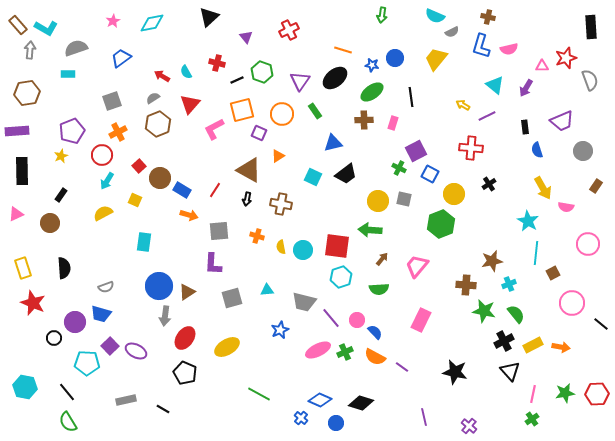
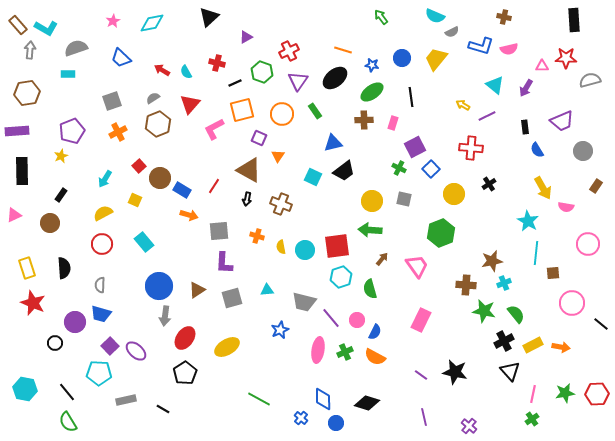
green arrow at (382, 15): moved 1 px left, 2 px down; rotated 133 degrees clockwise
brown cross at (488, 17): moved 16 px right
black rectangle at (591, 27): moved 17 px left, 7 px up
red cross at (289, 30): moved 21 px down
purple triangle at (246, 37): rotated 40 degrees clockwise
blue L-shape at (481, 46): rotated 90 degrees counterclockwise
blue trapezoid at (121, 58): rotated 100 degrees counterclockwise
blue circle at (395, 58): moved 7 px right
red star at (566, 58): rotated 20 degrees clockwise
red arrow at (162, 76): moved 6 px up
black line at (237, 80): moved 2 px left, 3 px down
gray semicircle at (590, 80): rotated 85 degrees counterclockwise
purple triangle at (300, 81): moved 2 px left
purple square at (259, 133): moved 5 px down
blue semicircle at (537, 150): rotated 14 degrees counterclockwise
purple square at (416, 151): moved 1 px left, 4 px up
red circle at (102, 155): moved 89 px down
orange triangle at (278, 156): rotated 24 degrees counterclockwise
black trapezoid at (346, 174): moved 2 px left, 3 px up
blue square at (430, 174): moved 1 px right, 5 px up; rotated 18 degrees clockwise
cyan arrow at (107, 181): moved 2 px left, 2 px up
red line at (215, 190): moved 1 px left, 4 px up
yellow circle at (378, 201): moved 6 px left
brown cross at (281, 204): rotated 10 degrees clockwise
pink triangle at (16, 214): moved 2 px left, 1 px down
green hexagon at (441, 224): moved 9 px down
cyan rectangle at (144, 242): rotated 48 degrees counterclockwise
red square at (337, 246): rotated 16 degrees counterclockwise
cyan circle at (303, 250): moved 2 px right
purple L-shape at (213, 264): moved 11 px right, 1 px up
pink trapezoid at (417, 266): rotated 105 degrees clockwise
yellow rectangle at (23, 268): moved 4 px right
brown square at (553, 273): rotated 24 degrees clockwise
cyan cross at (509, 284): moved 5 px left, 1 px up
gray semicircle at (106, 287): moved 6 px left, 2 px up; rotated 112 degrees clockwise
green semicircle at (379, 289): moved 9 px left; rotated 78 degrees clockwise
brown triangle at (187, 292): moved 10 px right, 2 px up
blue semicircle at (375, 332): rotated 70 degrees clockwise
black circle at (54, 338): moved 1 px right, 5 px down
pink ellipse at (318, 350): rotated 55 degrees counterclockwise
purple ellipse at (136, 351): rotated 15 degrees clockwise
cyan pentagon at (87, 363): moved 12 px right, 10 px down
purple line at (402, 367): moved 19 px right, 8 px down
black pentagon at (185, 373): rotated 15 degrees clockwise
cyan hexagon at (25, 387): moved 2 px down
green line at (259, 394): moved 5 px down
blue diamond at (320, 400): moved 3 px right, 1 px up; rotated 65 degrees clockwise
black diamond at (361, 403): moved 6 px right
